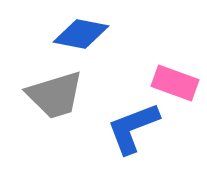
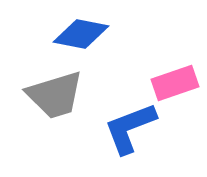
pink rectangle: rotated 39 degrees counterclockwise
blue L-shape: moved 3 px left
